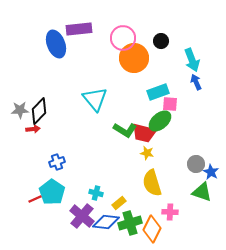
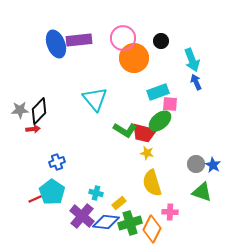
purple rectangle: moved 11 px down
blue star: moved 2 px right, 7 px up
